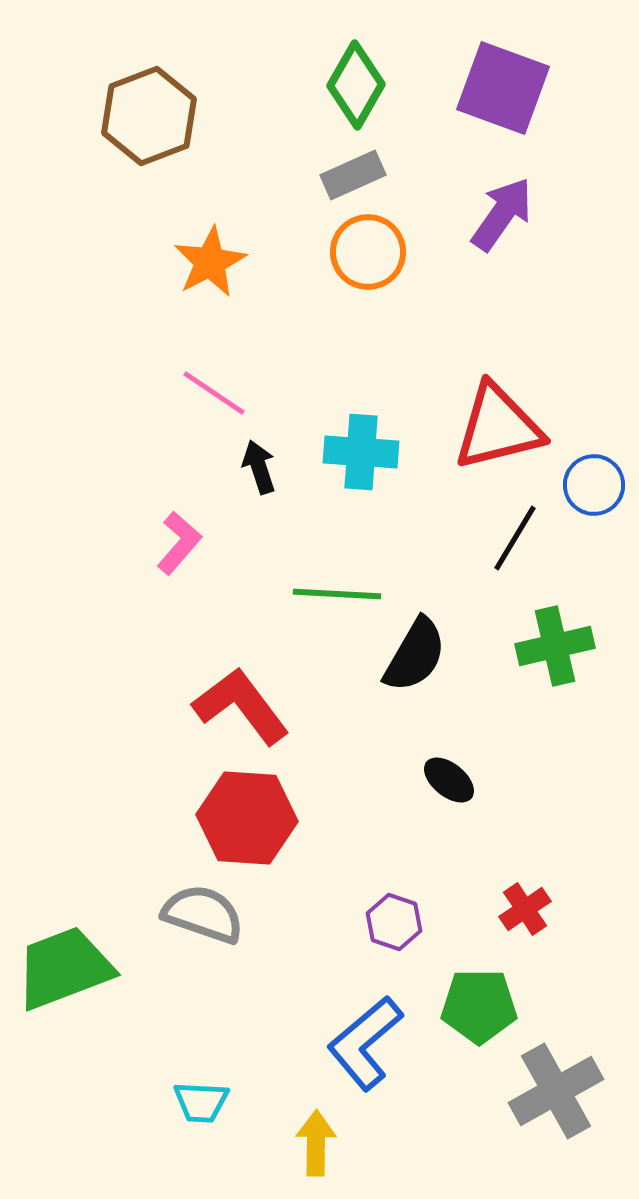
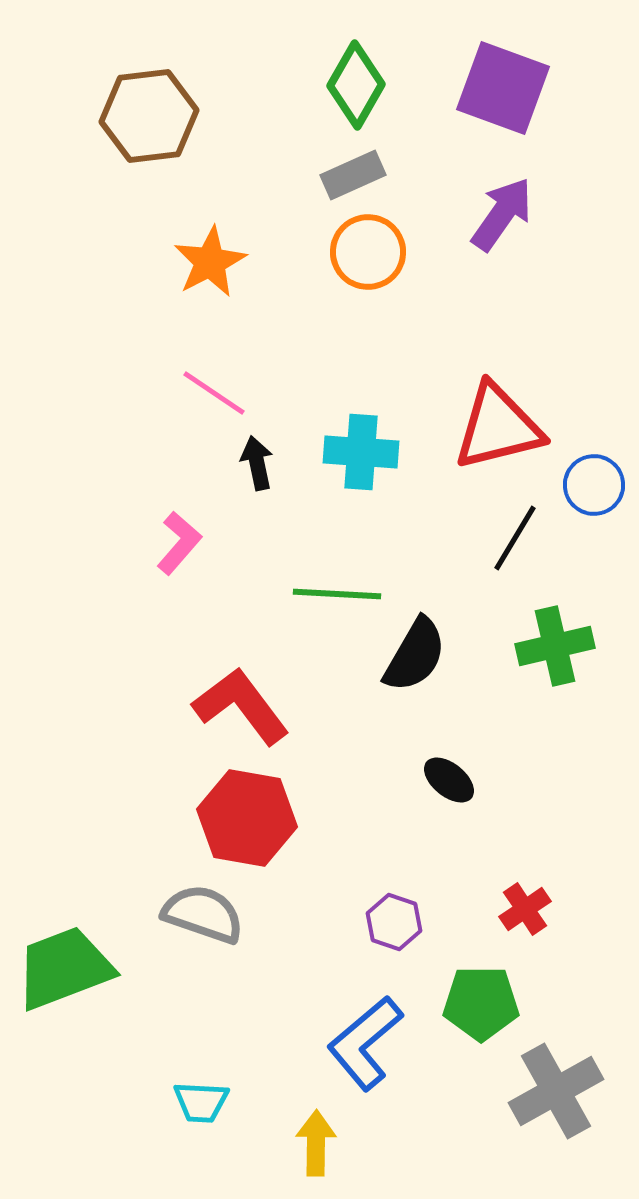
brown hexagon: rotated 14 degrees clockwise
black arrow: moved 2 px left, 4 px up; rotated 6 degrees clockwise
red hexagon: rotated 6 degrees clockwise
green pentagon: moved 2 px right, 3 px up
